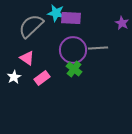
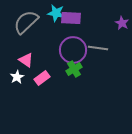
gray semicircle: moved 5 px left, 4 px up
gray line: rotated 12 degrees clockwise
pink triangle: moved 1 px left, 2 px down
green cross: rotated 21 degrees clockwise
white star: moved 3 px right
